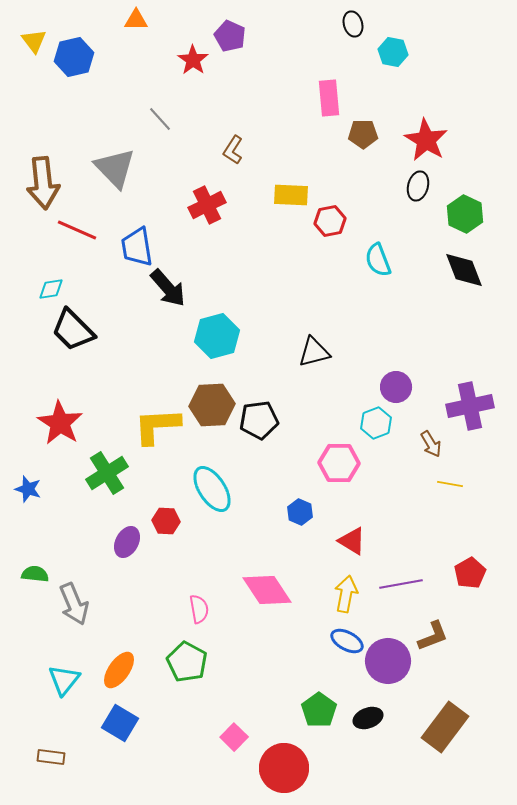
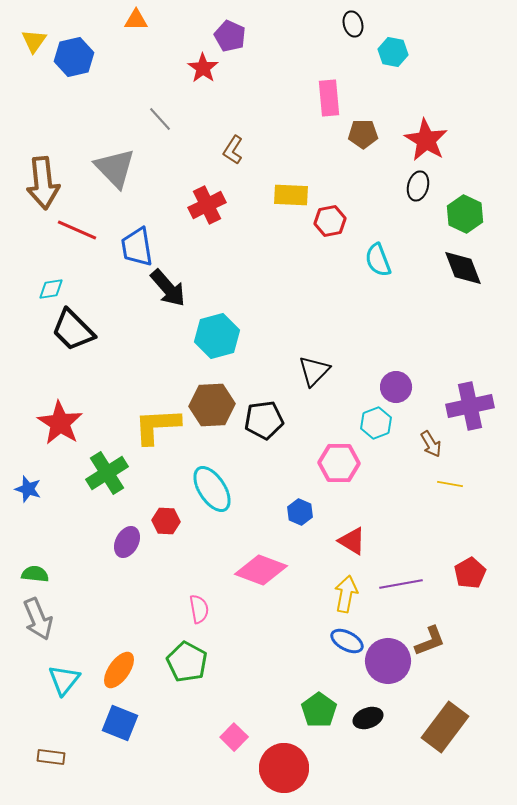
yellow triangle at (34, 41): rotated 12 degrees clockwise
red star at (193, 60): moved 10 px right, 8 px down
black diamond at (464, 270): moved 1 px left, 2 px up
black triangle at (314, 352): moved 19 px down; rotated 32 degrees counterclockwise
black pentagon at (259, 420): moved 5 px right
pink diamond at (267, 590): moved 6 px left, 20 px up; rotated 36 degrees counterclockwise
gray arrow at (74, 604): moved 36 px left, 15 px down
brown L-shape at (433, 636): moved 3 px left, 5 px down
blue square at (120, 723): rotated 9 degrees counterclockwise
